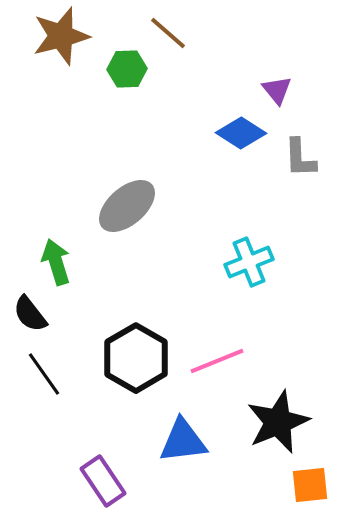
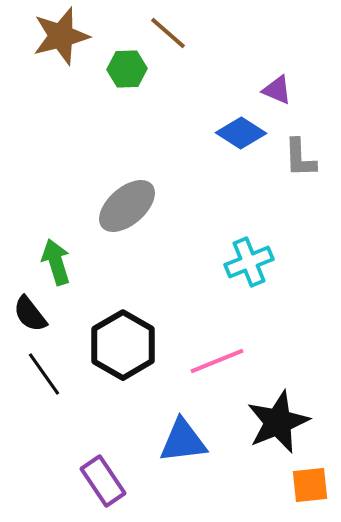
purple triangle: rotated 28 degrees counterclockwise
black hexagon: moved 13 px left, 13 px up
